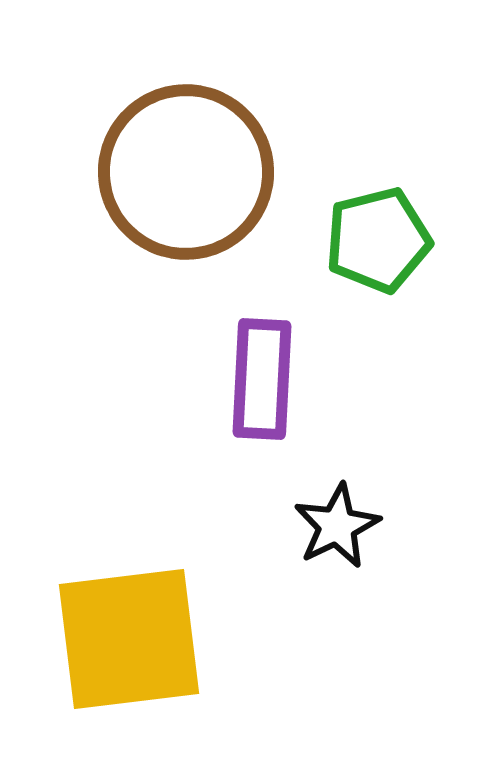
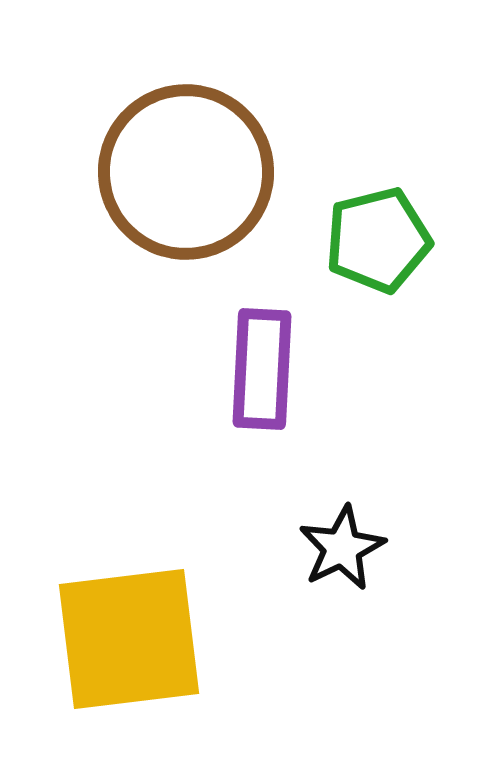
purple rectangle: moved 10 px up
black star: moved 5 px right, 22 px down
